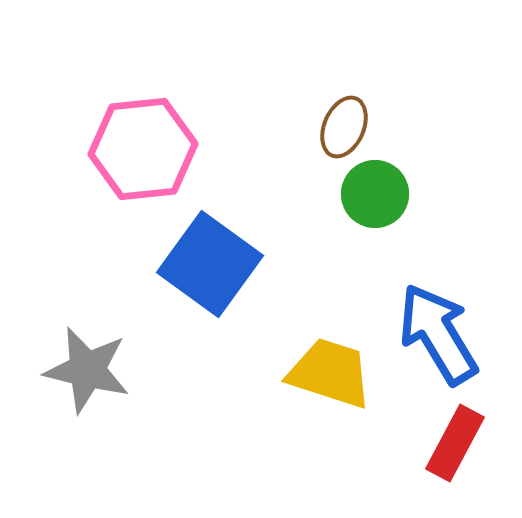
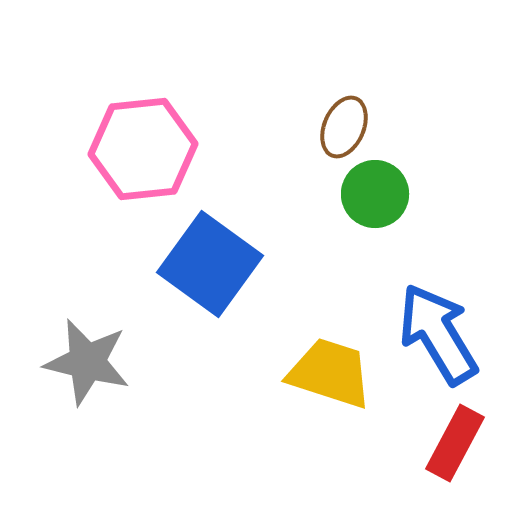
gray star: moved 8 px up
